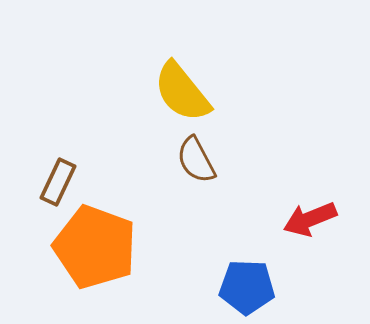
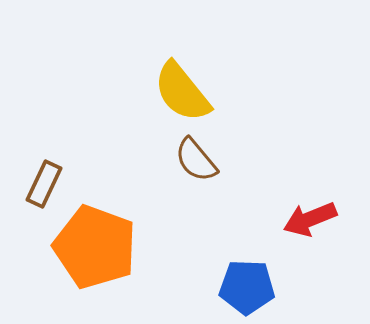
brown semicircle: rotated 12 degrees counterclockwise
brown rectangle: moved 14 px left, 2 px down
